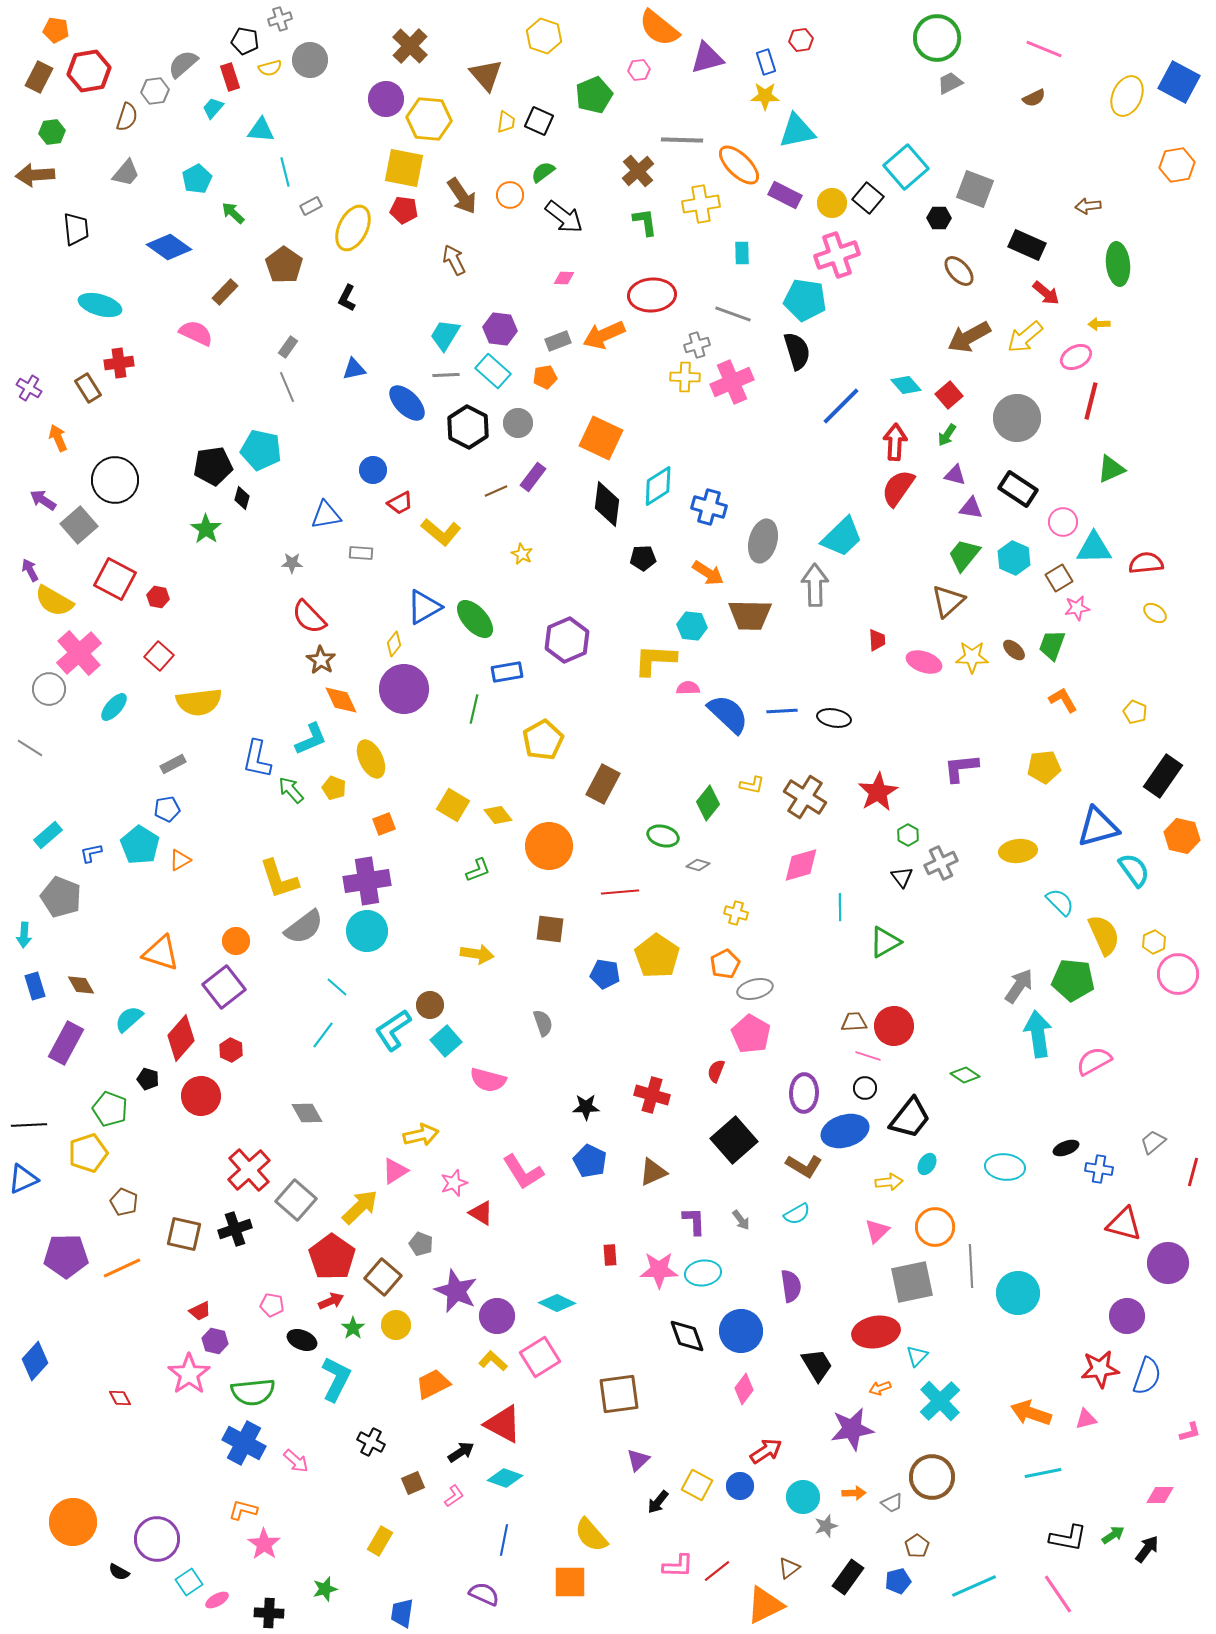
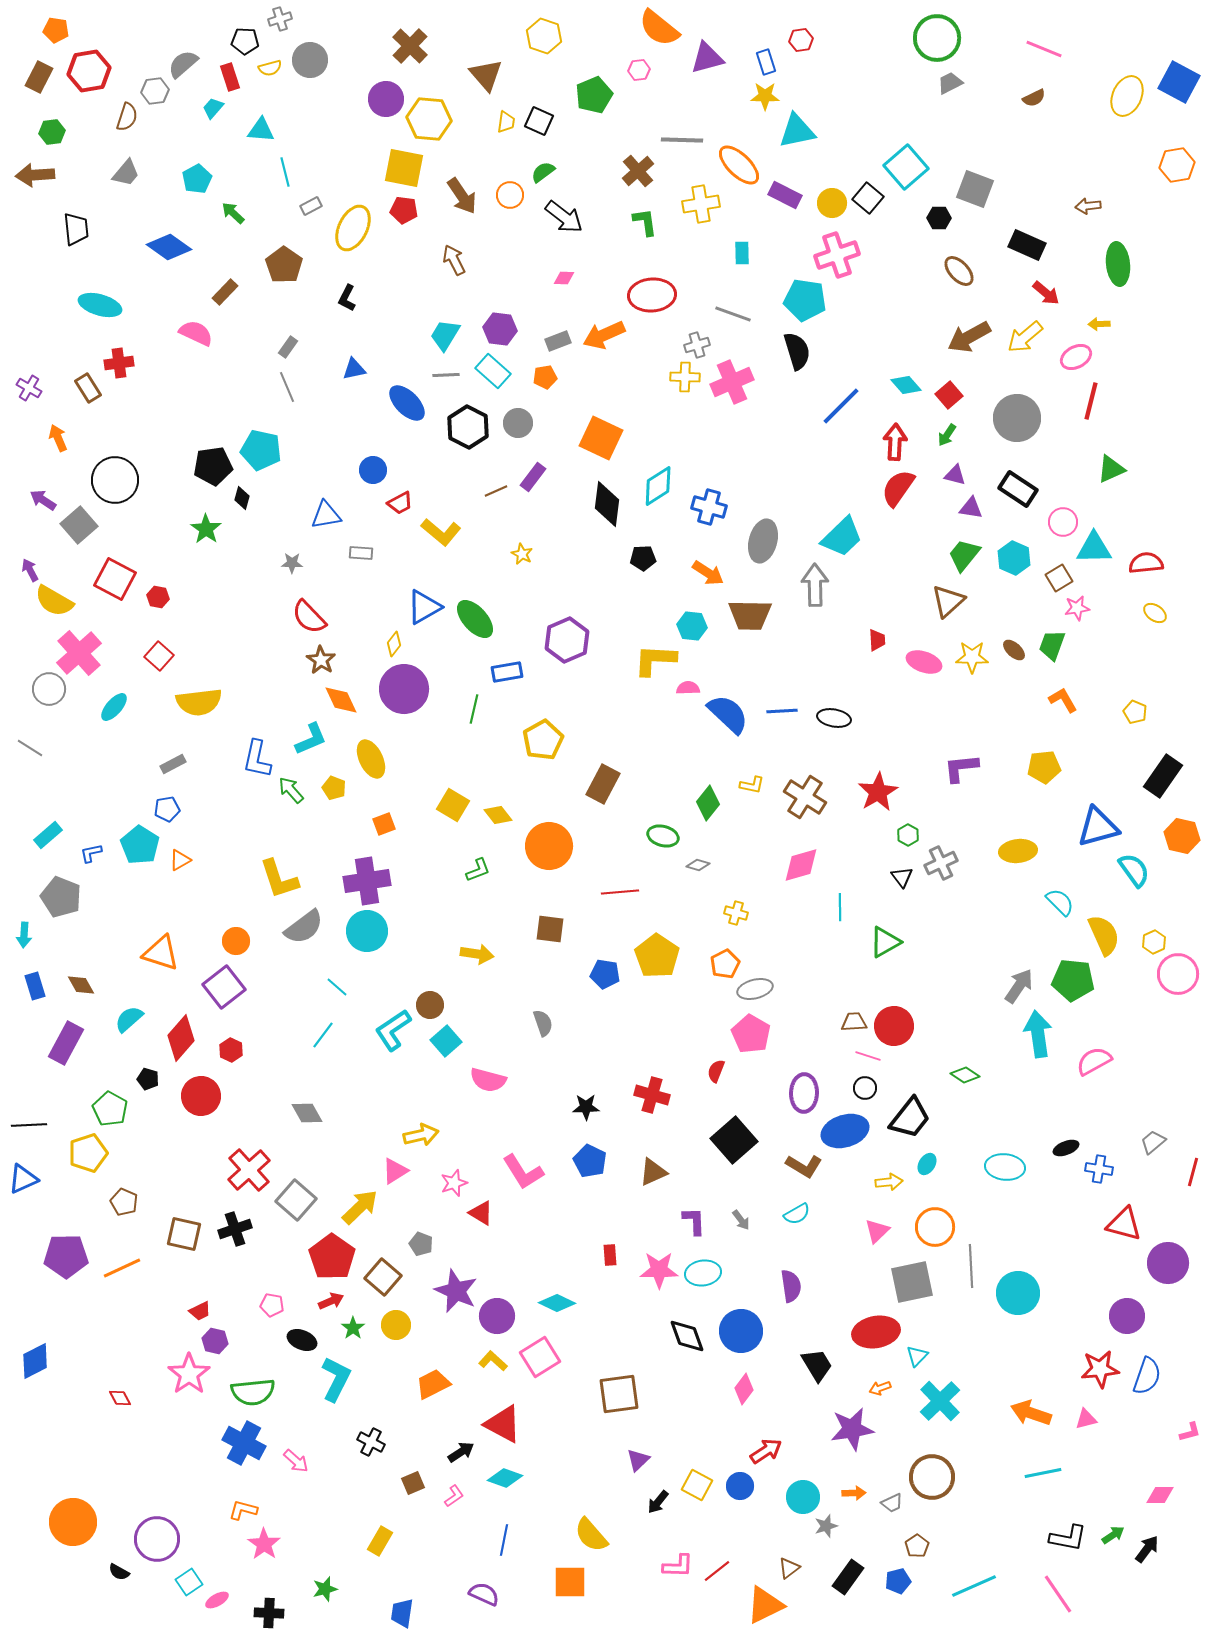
black pentagon at (245, 41): rotated 8 degrees counterclockwise
green pentagon at (110, 1109): rotated 8 degrees clockwise
blue diamond at (35, 1361): rotated 21 degrees clockwise
